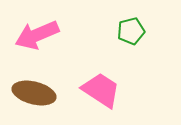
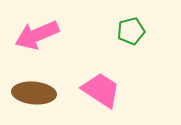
brown ellipse: rotated 9 degrees counterclockwise
